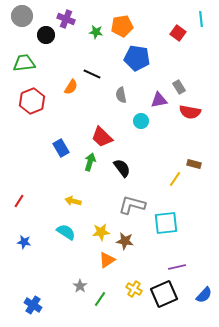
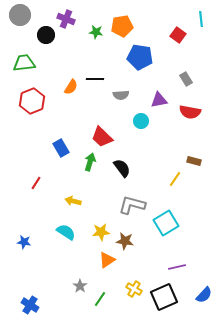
gray circle: moved 2 px left, 1 px up
red square: moved 2 px down
blue pentagon: moved 3 px right, 1 px up
black line: moved 3 px right, 5 px down; rotated 24 degrees counterclockwise
gray rectangle: moved 7 px right, 8 px up
gray semicircle: rotated 84 degrees counterclockwise
brown rectangle: moved 3 px up
red line: moved 17 px right, 18 px up
cyan square: rotated 25 degrees counterclockwise
black square: moved 3 px down
blue cross: moved 3 px left
